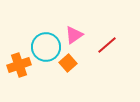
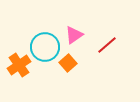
cyan circle: moved 1 px left
orange cross: rotated 15 degrees counterclockwise
